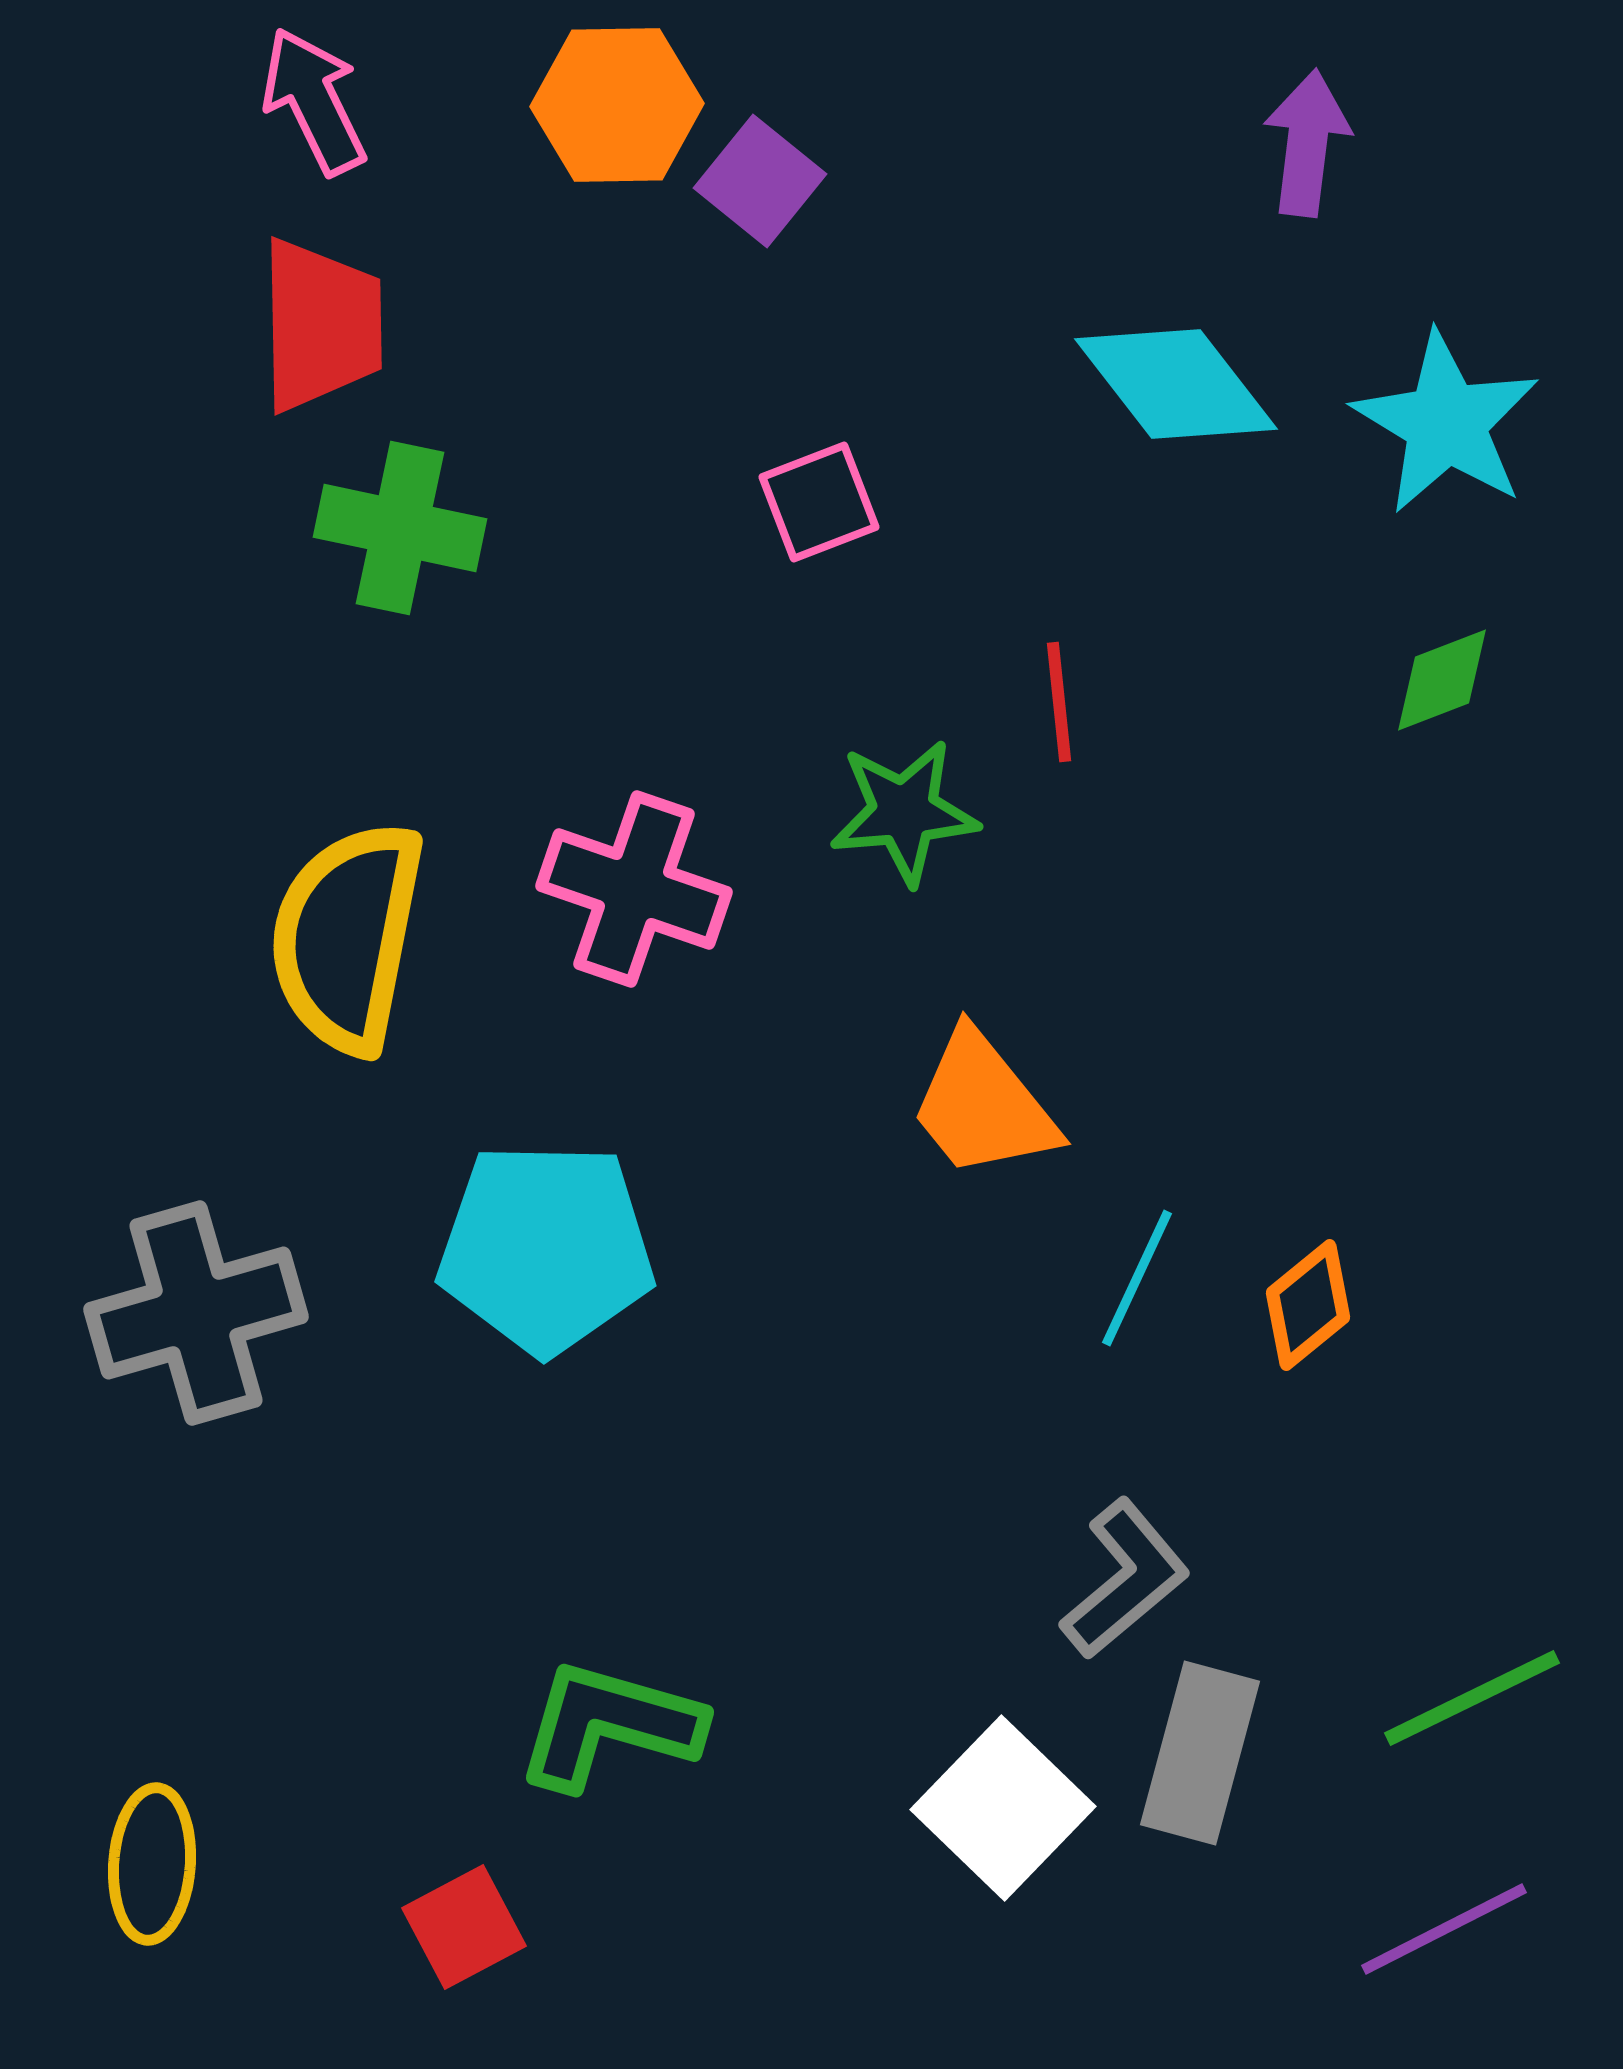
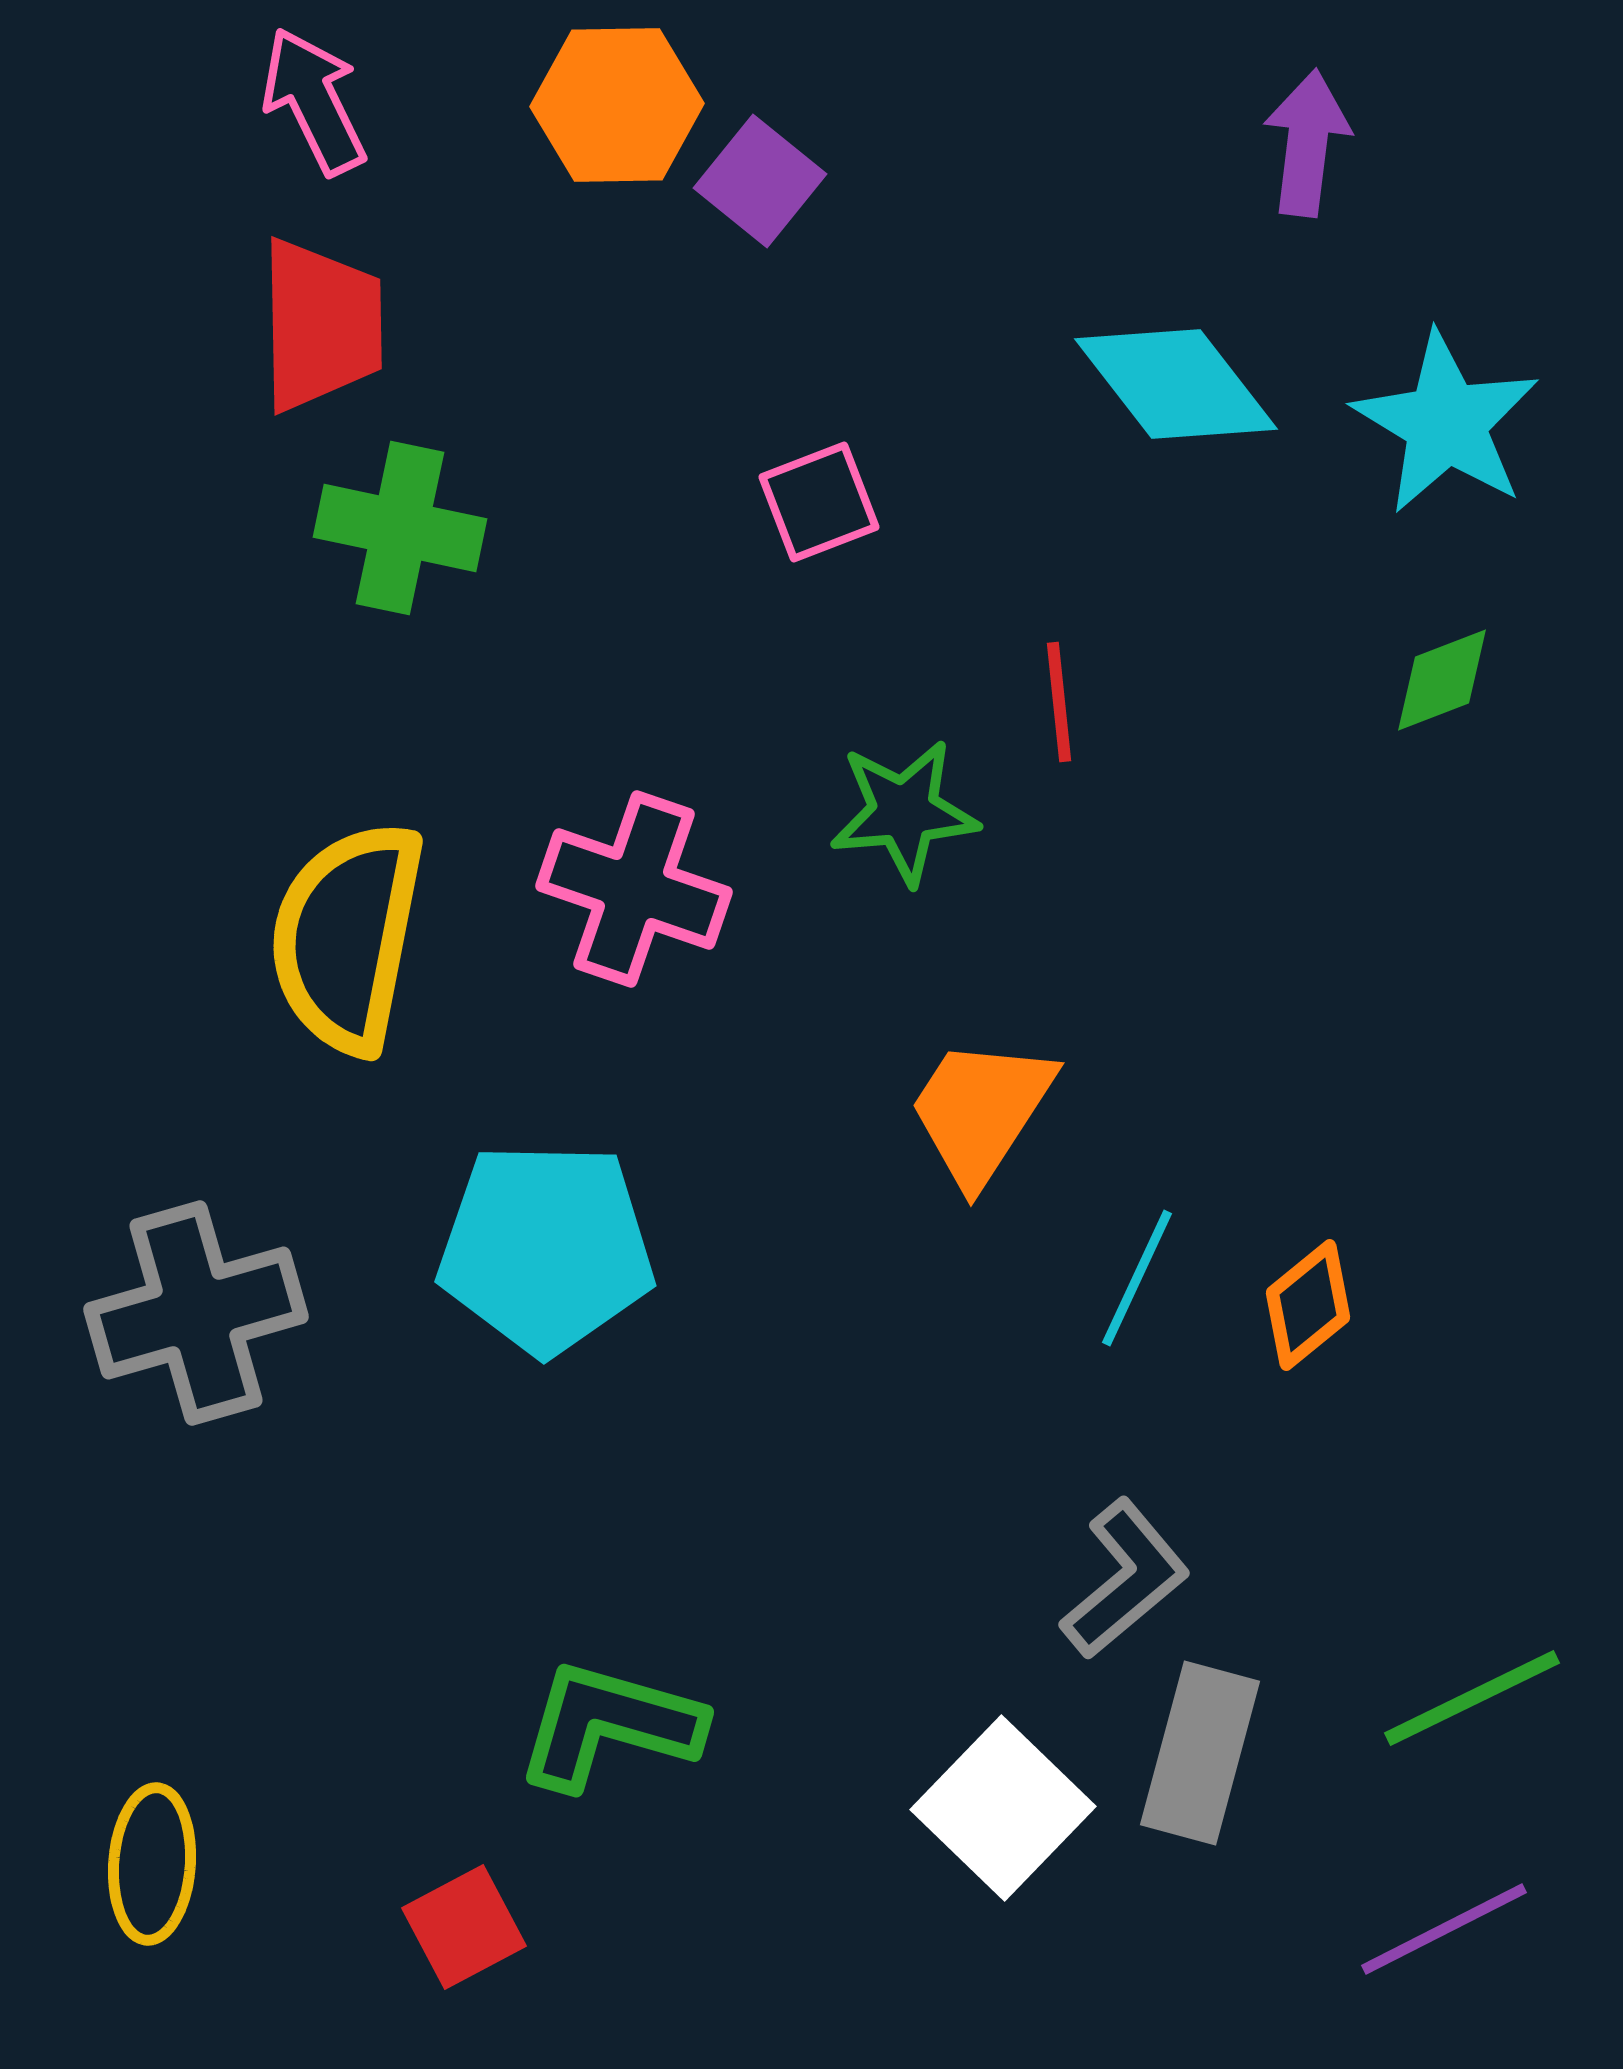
orange trapezoid: moved 2 px left, 6 px down; rotated 72 degrees clockwise
